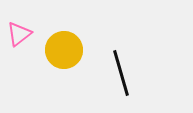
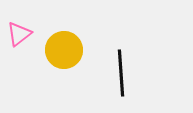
black line: rotated 12 degrees clockwise
